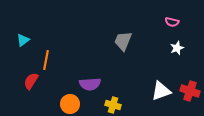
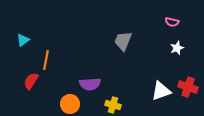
red cross: moved 2 px left, 4 px up
